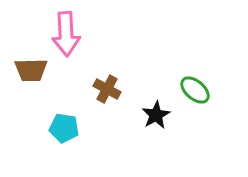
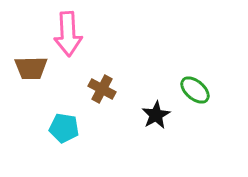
pink arrow: moved 2 px right
brown trapezoid: moved 2 px up
brown cross: moved 5 px left
